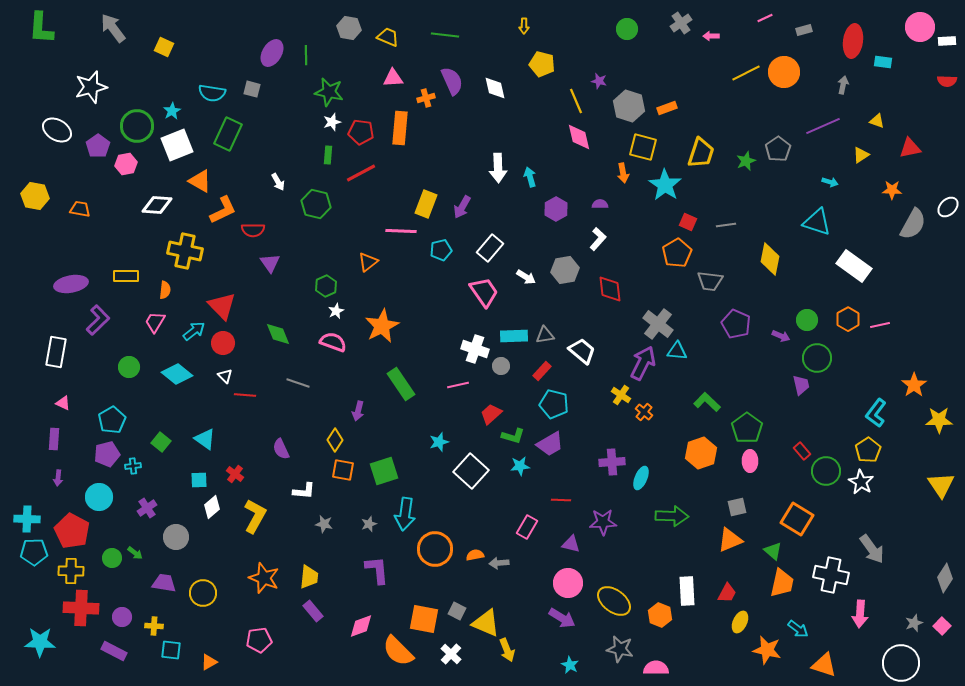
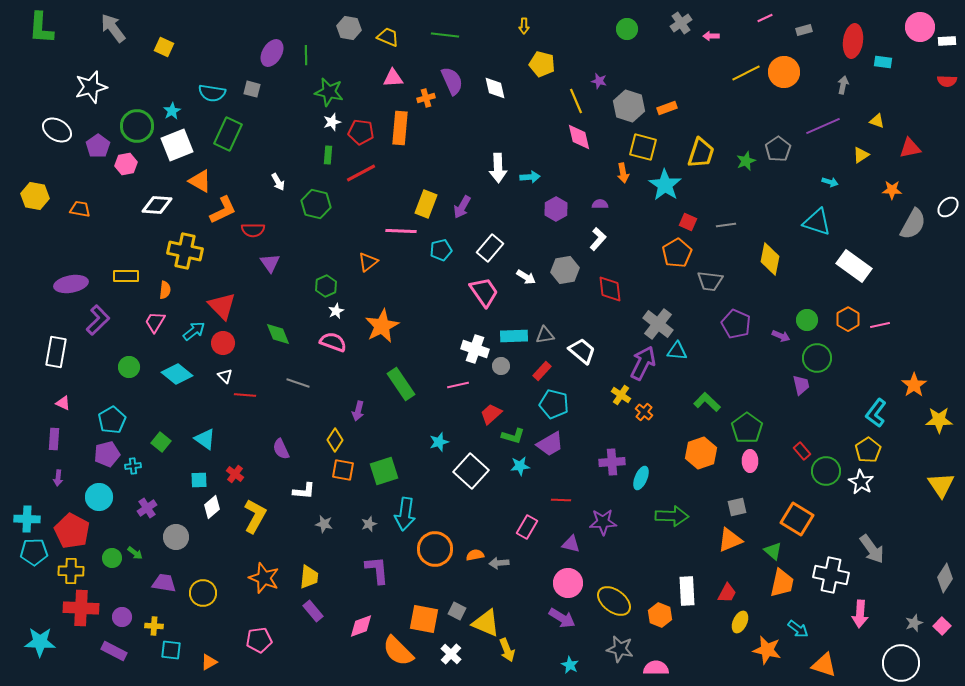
cyan arrow at (530, 177): rotated 102 degrees clockwise
